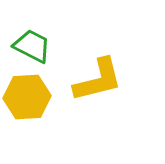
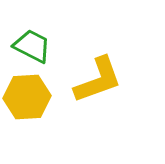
yellow L-shape: rotated 6 degrees counterclockwise
